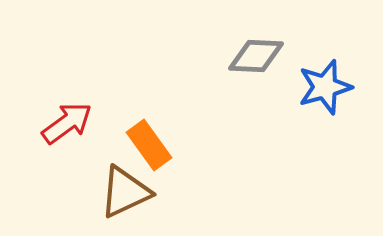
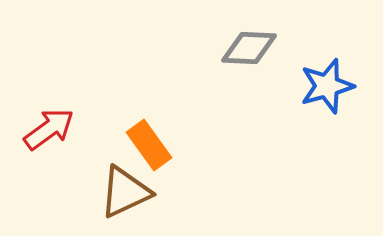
gray diamond: moved 7 px left, 8 px up
blue star: moved 2 px right, 1 px up
red arrow: moved 18 px left, 6 px down
